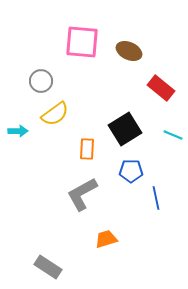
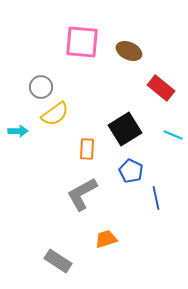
gray circle: moved 6 px down
blue pentagon: rotated 25 degrees clockwise
gray rectangle: moved 10 px right, 6 px up
